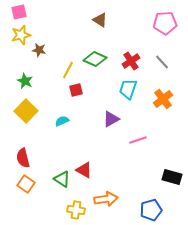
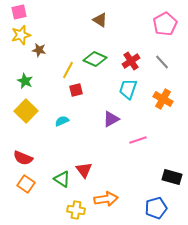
pink pentagon: moved 1 px down; rotated 25 degrees counterclockwise
orange cross: rotated 24 degrees counterclockwise
red semicircle: rotated 54 degrees counterclockwise
red triangle: rotated 24 degrees clockwise
blue pentagon: moved 5 px right, 2 px up
